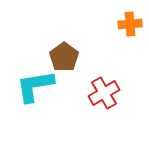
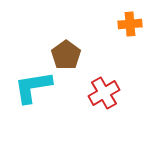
brown pentagon: moved 2 px right, 2 px up
cyan L-shape: moved 2 px left, 1 px down
